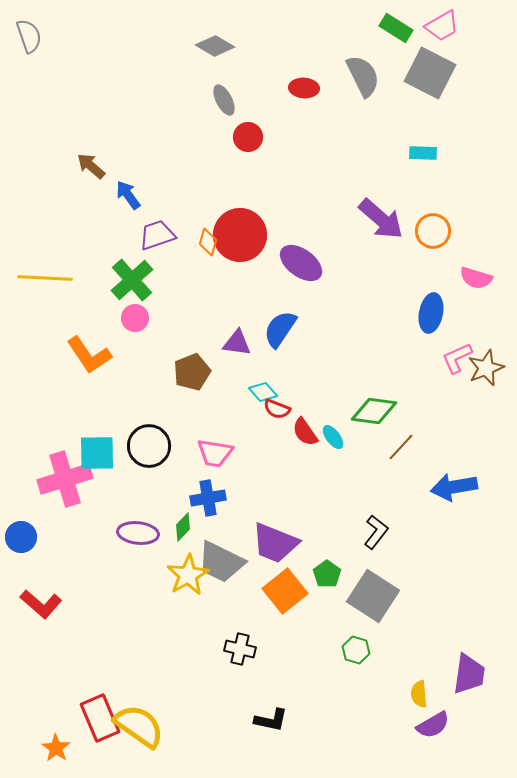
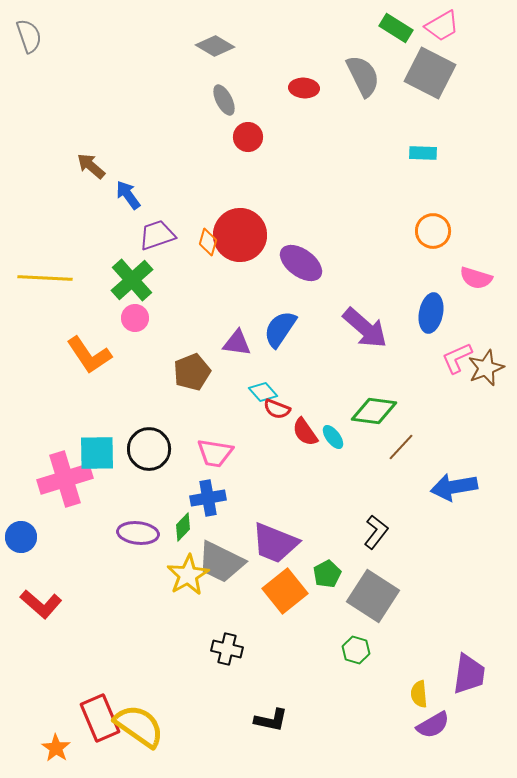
purple arrow at (381, 219): moved 16 px left, 109 px down
black circle at (149, 446): moved 3 px down
green pentagon at (327, 574): rotated 8 degrees clockwise
black cross at (240, 649): moved 13 px left
